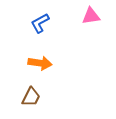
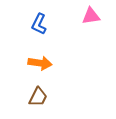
blue L-shape: moved 1 px left, 1 px down; rotated 35 degrees counterclockwise
brown trapezoid: moved 7 px right
